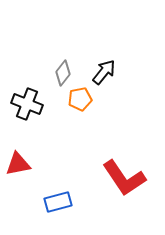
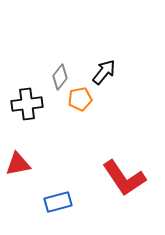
gray diamond: moved 3 px left, 4 px down
black cross: rotated 28 degrees counterclockwise
